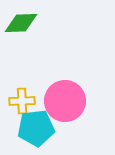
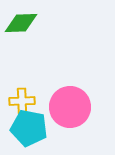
pink circle: moved 5 px right, 6 px down
cyan pentagon: moved 7 px left; rotated 18 degrees clockwise
